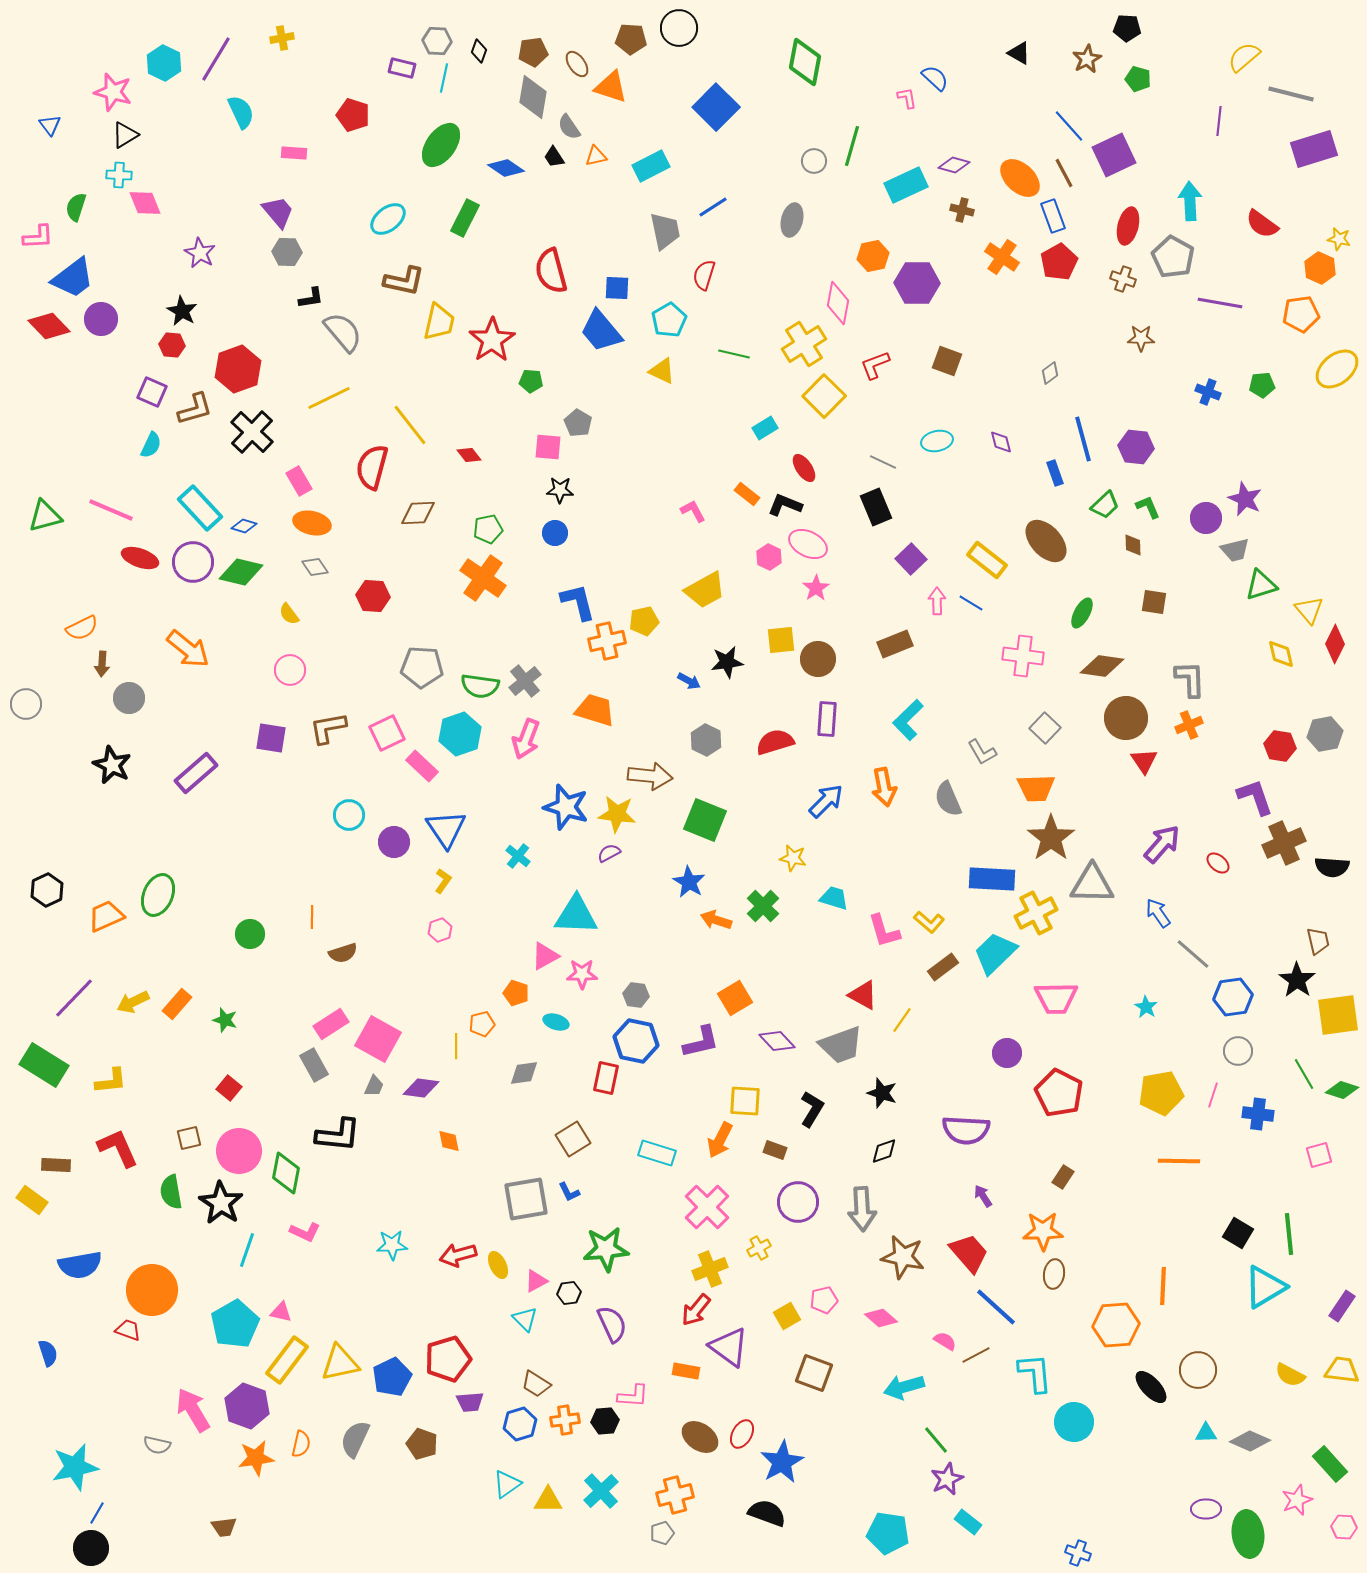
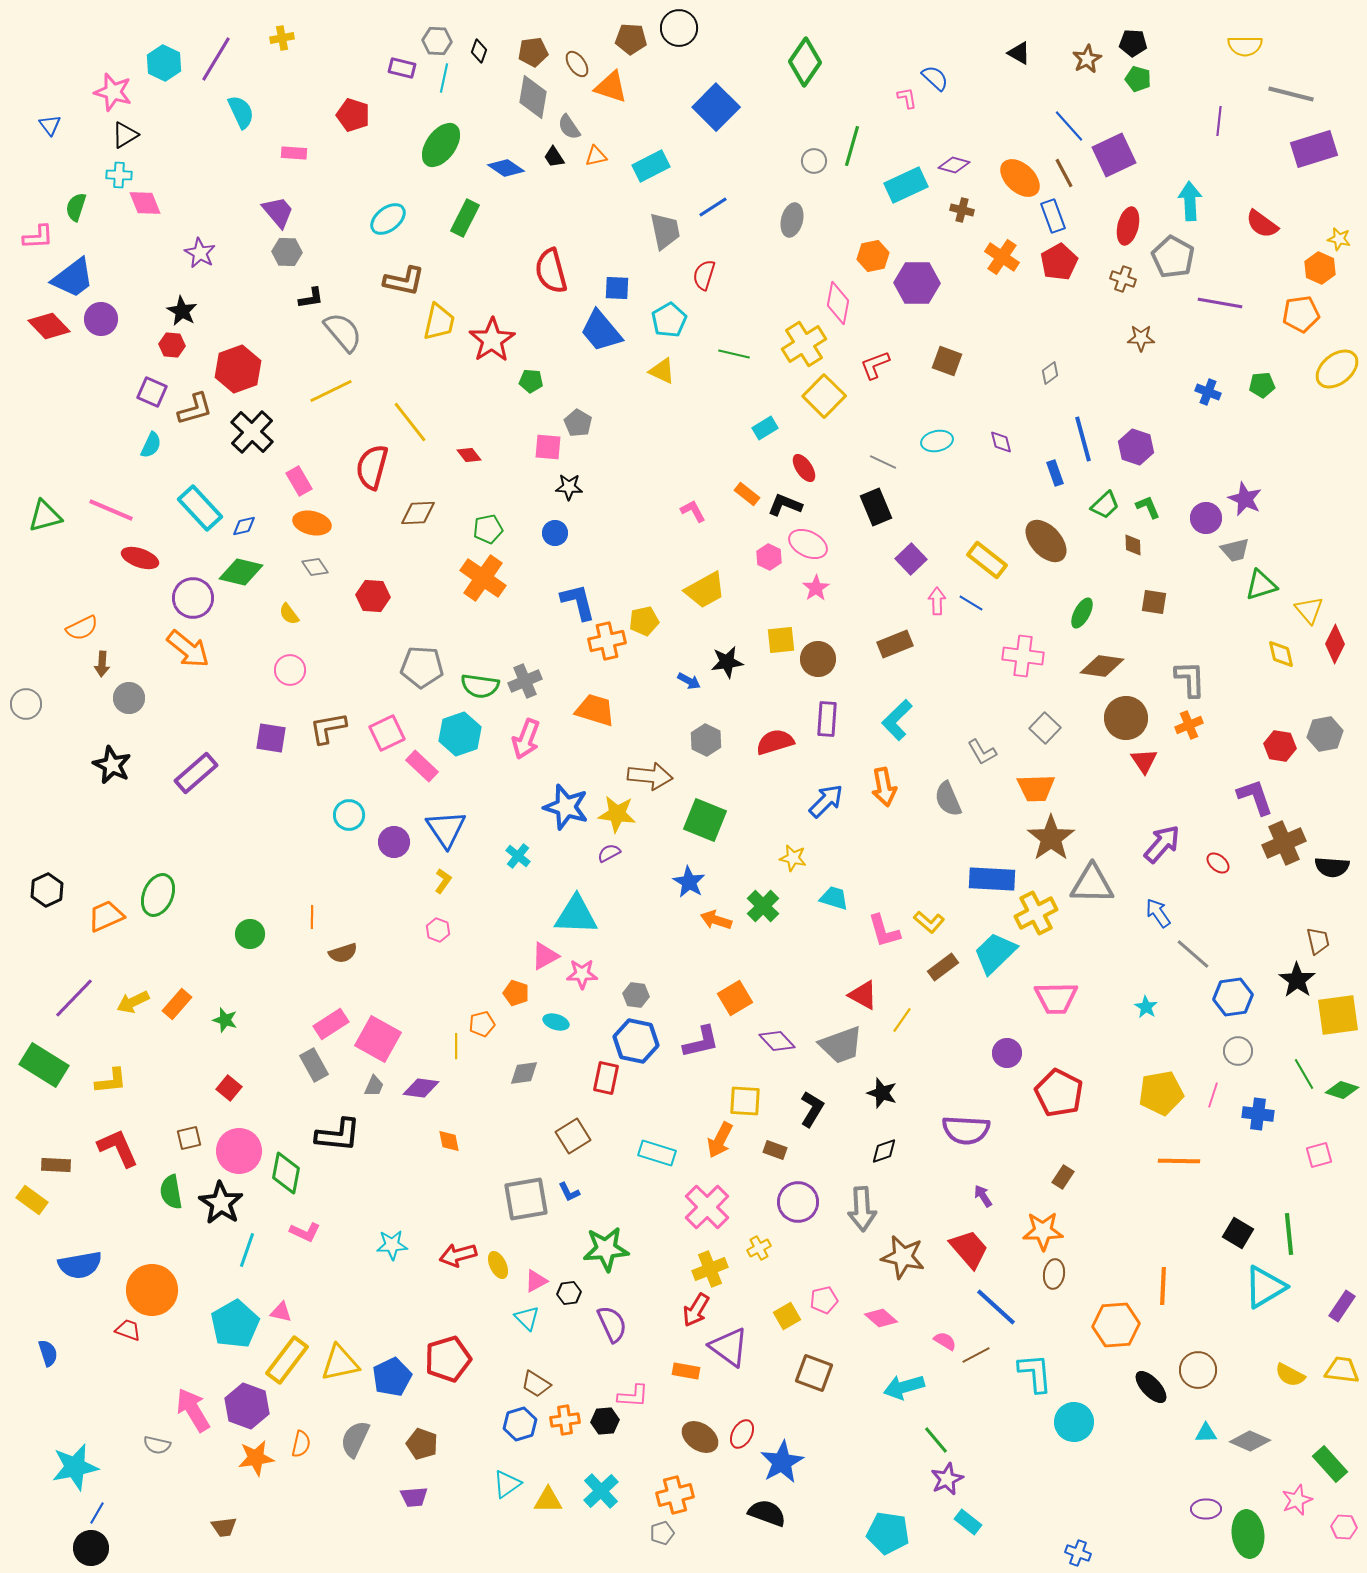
black pentagon at (1127, 28): moved 6 px right, 15 px down
yellow semicircle at (1244, 57): moved 1 px right, 11 px up; rotated 140 degrees counterclockwise
green diamond at (805, 62): rotated 24 degrees clockwise
yellow line at (329, 398): moved 2 px right, 7 px up
yellow line at (410, 425): moved 3 px up
purple hexagon at (1136, 447): rotated 12 degrees clockwise
black star at (560, 490): moved 9 px right, 3 px up
blue diamond at (244, 526): rotated 30 degrees counterclockwise
purple circle at (193, 562): moved 36 px down
gray cross at (525, 681): rotated 16 degrees clockwise
cyan L-shape at (908, 720): moved 11 px left
pink hexagon at (440, 930): moved 2 px left; rotated 20 degrees counterclockwise
brown square at (573, 1139): moved 3 px up
red trapezoid at (969, 1253): moved 4 px up
red arrow at (696, 1310): rotated 8 degrees counterclockwise
cyan triangle at (525, 1319): moved 2 px right, 1 px up
purple trapezoid at (470, 1402): moved 56 px left, 95 px down
